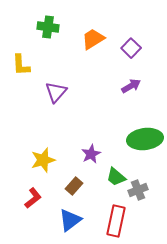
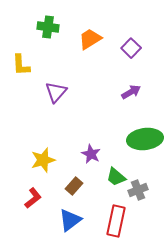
orange trapezoid: moved 3 px left
purple arrow: moved 6 px down
purple star: rotated 18 degrees counterclockwise
